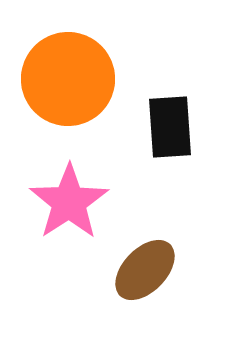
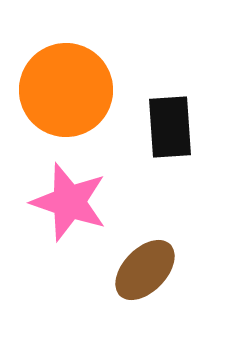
orange circle: moved 2 px left, 11 px down
pink star: rotated 20 degrees counterclockwise
